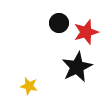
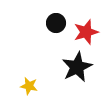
black circle: moved 3 px left
